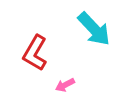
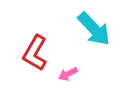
pink arrow: moved 3 px right, 11 px up
